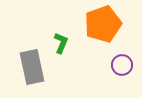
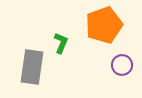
orange pentagon: moved 1 px right, 1 px down
gray rectangle: rotated 20 degrees clockwise
